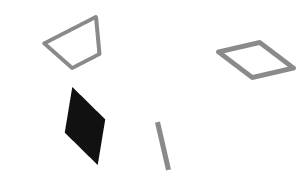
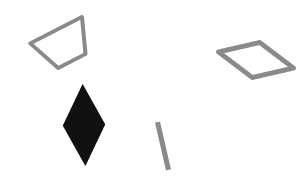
gray trapezoid: moved 14 px left
black diamond: moved 1 px left, 1 px up; rotated 16 degrees clockwise
